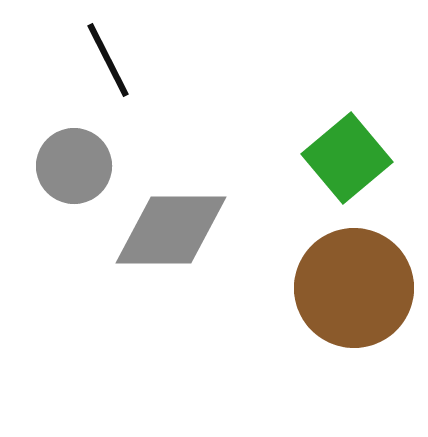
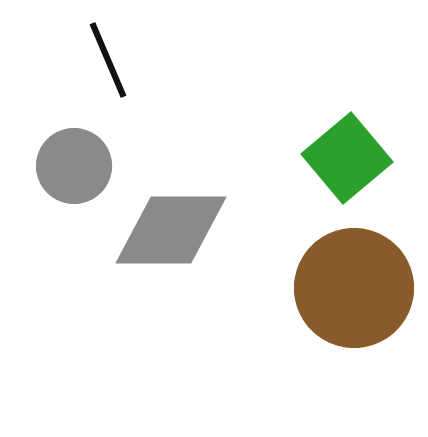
black line: rotated 4 degrees clockwise
